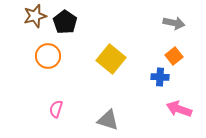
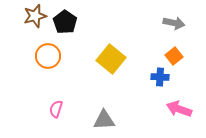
gray triangle: moved 4 px left; rotated 20 degrees counterclockwise
